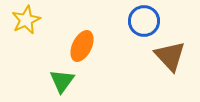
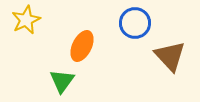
blue circle: moved 9 px left, 2 px down
